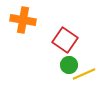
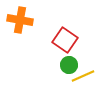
orange cross: moved 3 px left
yellow line: moved 1 px left, 2 px down
